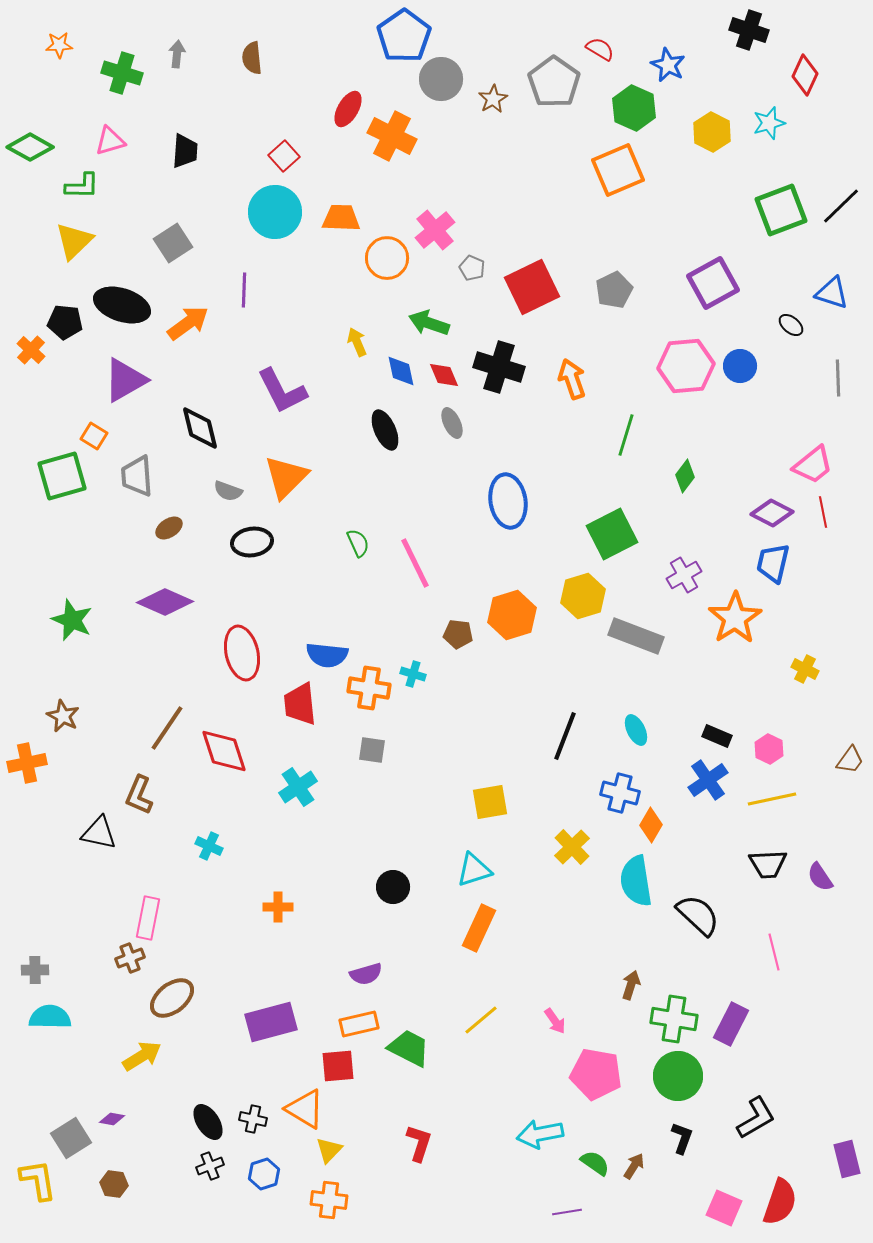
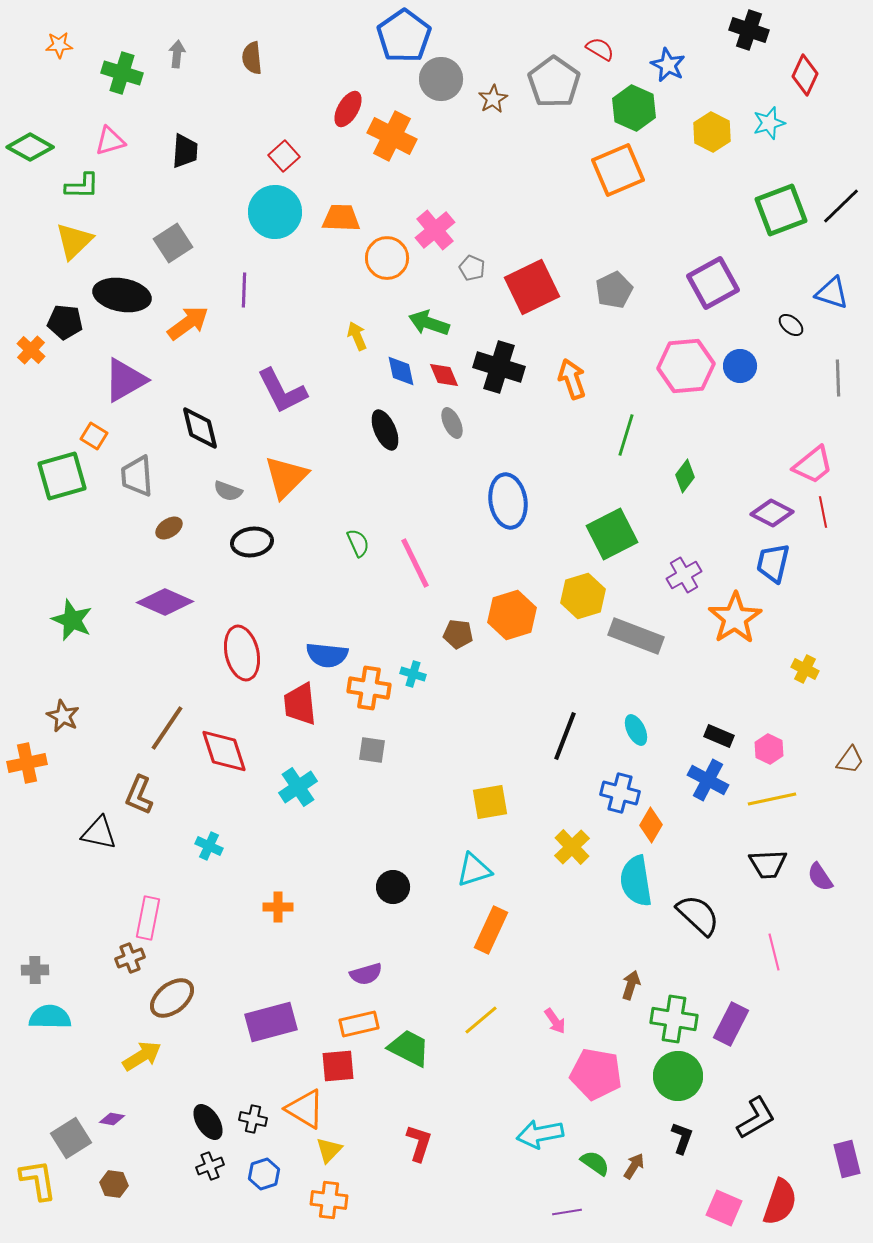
black ellipse at (122, 305): moved 10 px up; rotated 8 degrees counterclockwise
yellow arrow at (357, 342): moved 6 px up
black rectangle at (717, 736): moved 2 px right
blue cross at (708, 780): rotated 27 degrees counterclockwise
orange rectangle at (479, 928): moved 12 px right, 2 px down
